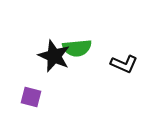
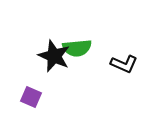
purple square: rotated 10 degrees clockwise
